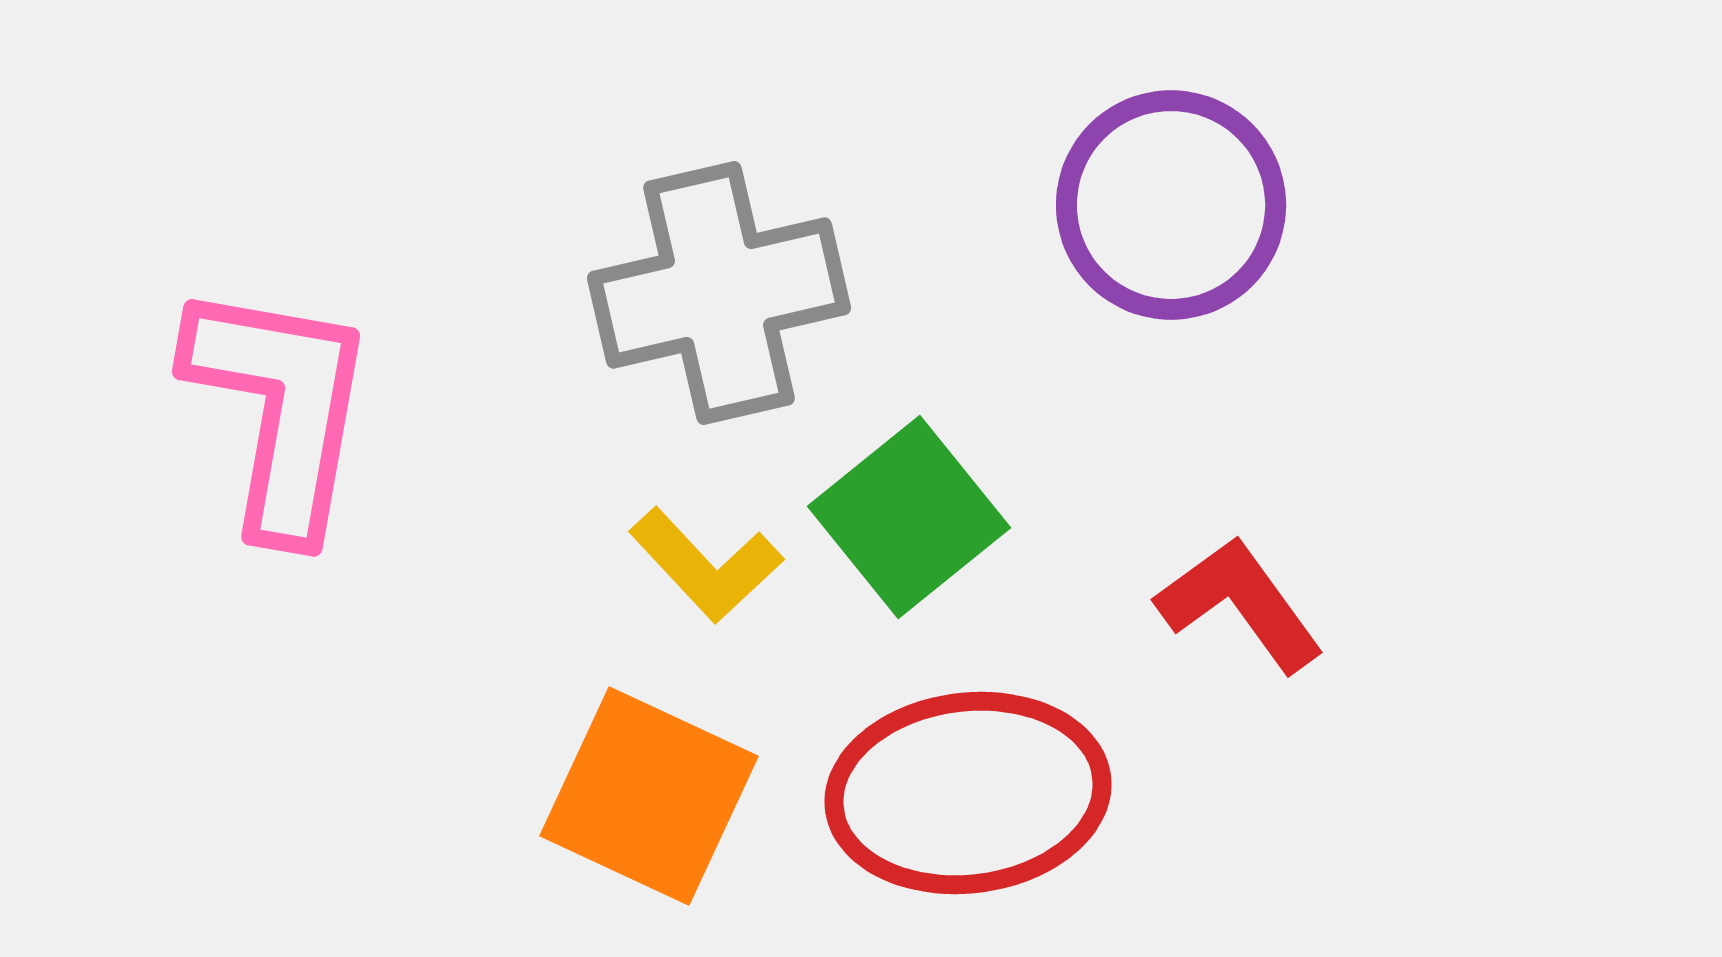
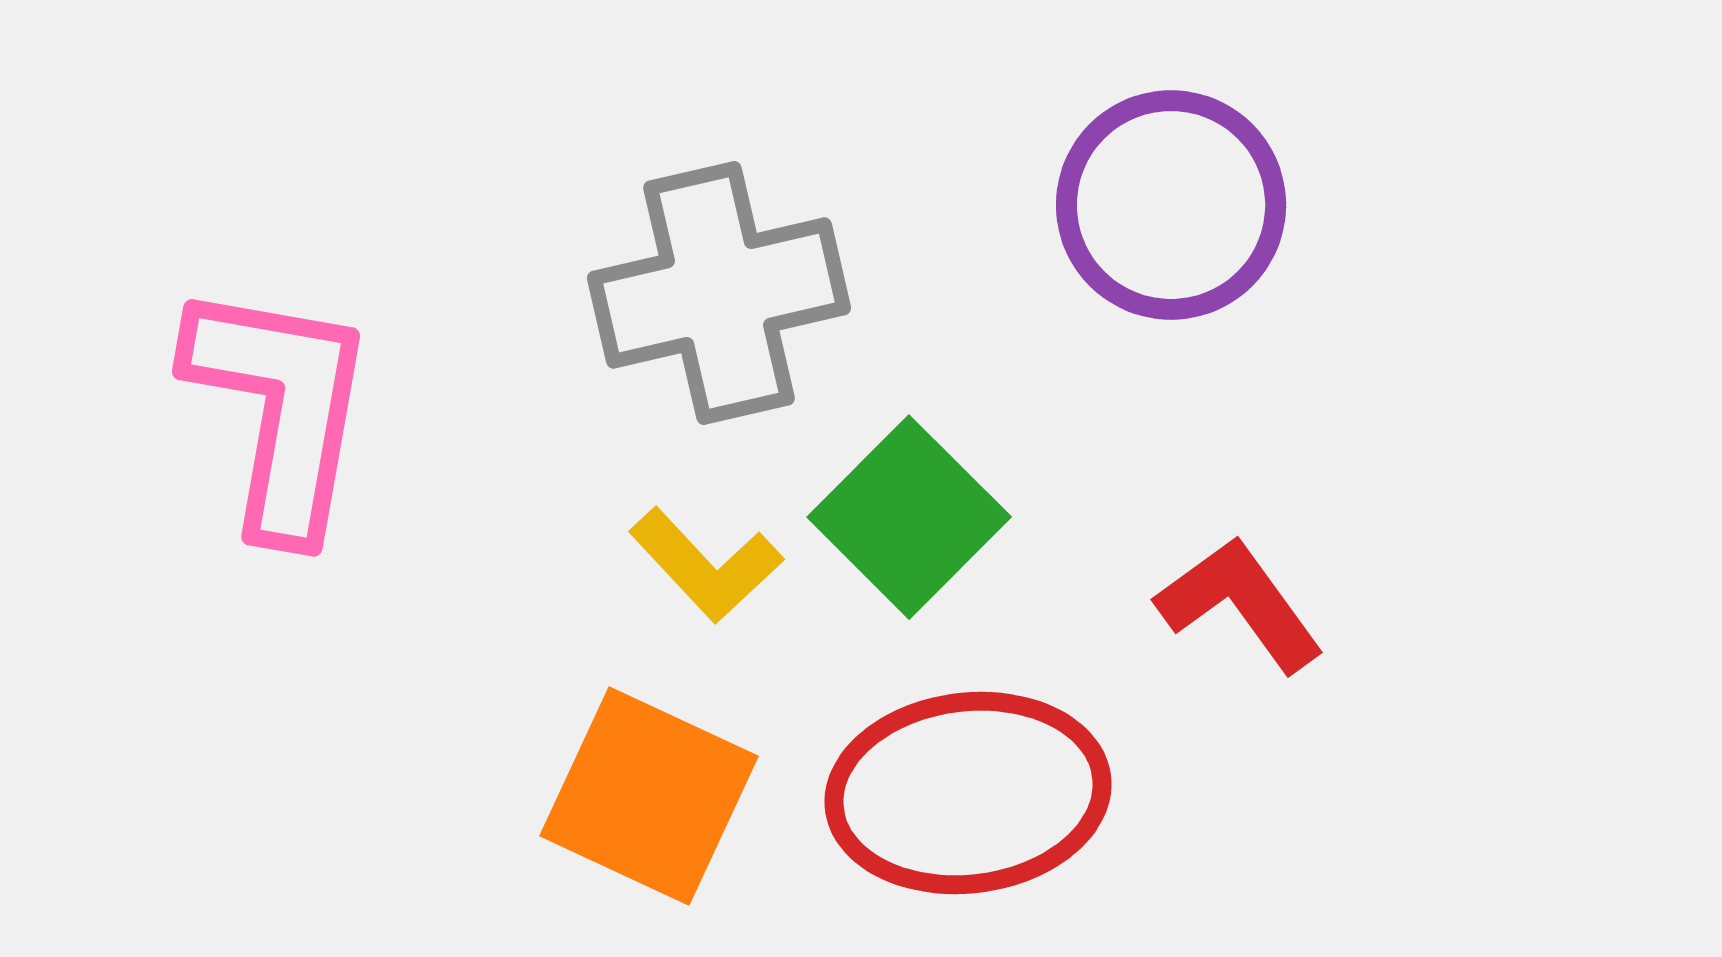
green square: rotated 6 degrees counterclockwise
